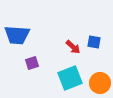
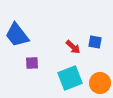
blue trapezoid: rotated 48 degrees clockwise
blue square: moved 1 px right
purple square: rotated 16 degrees clockwise
